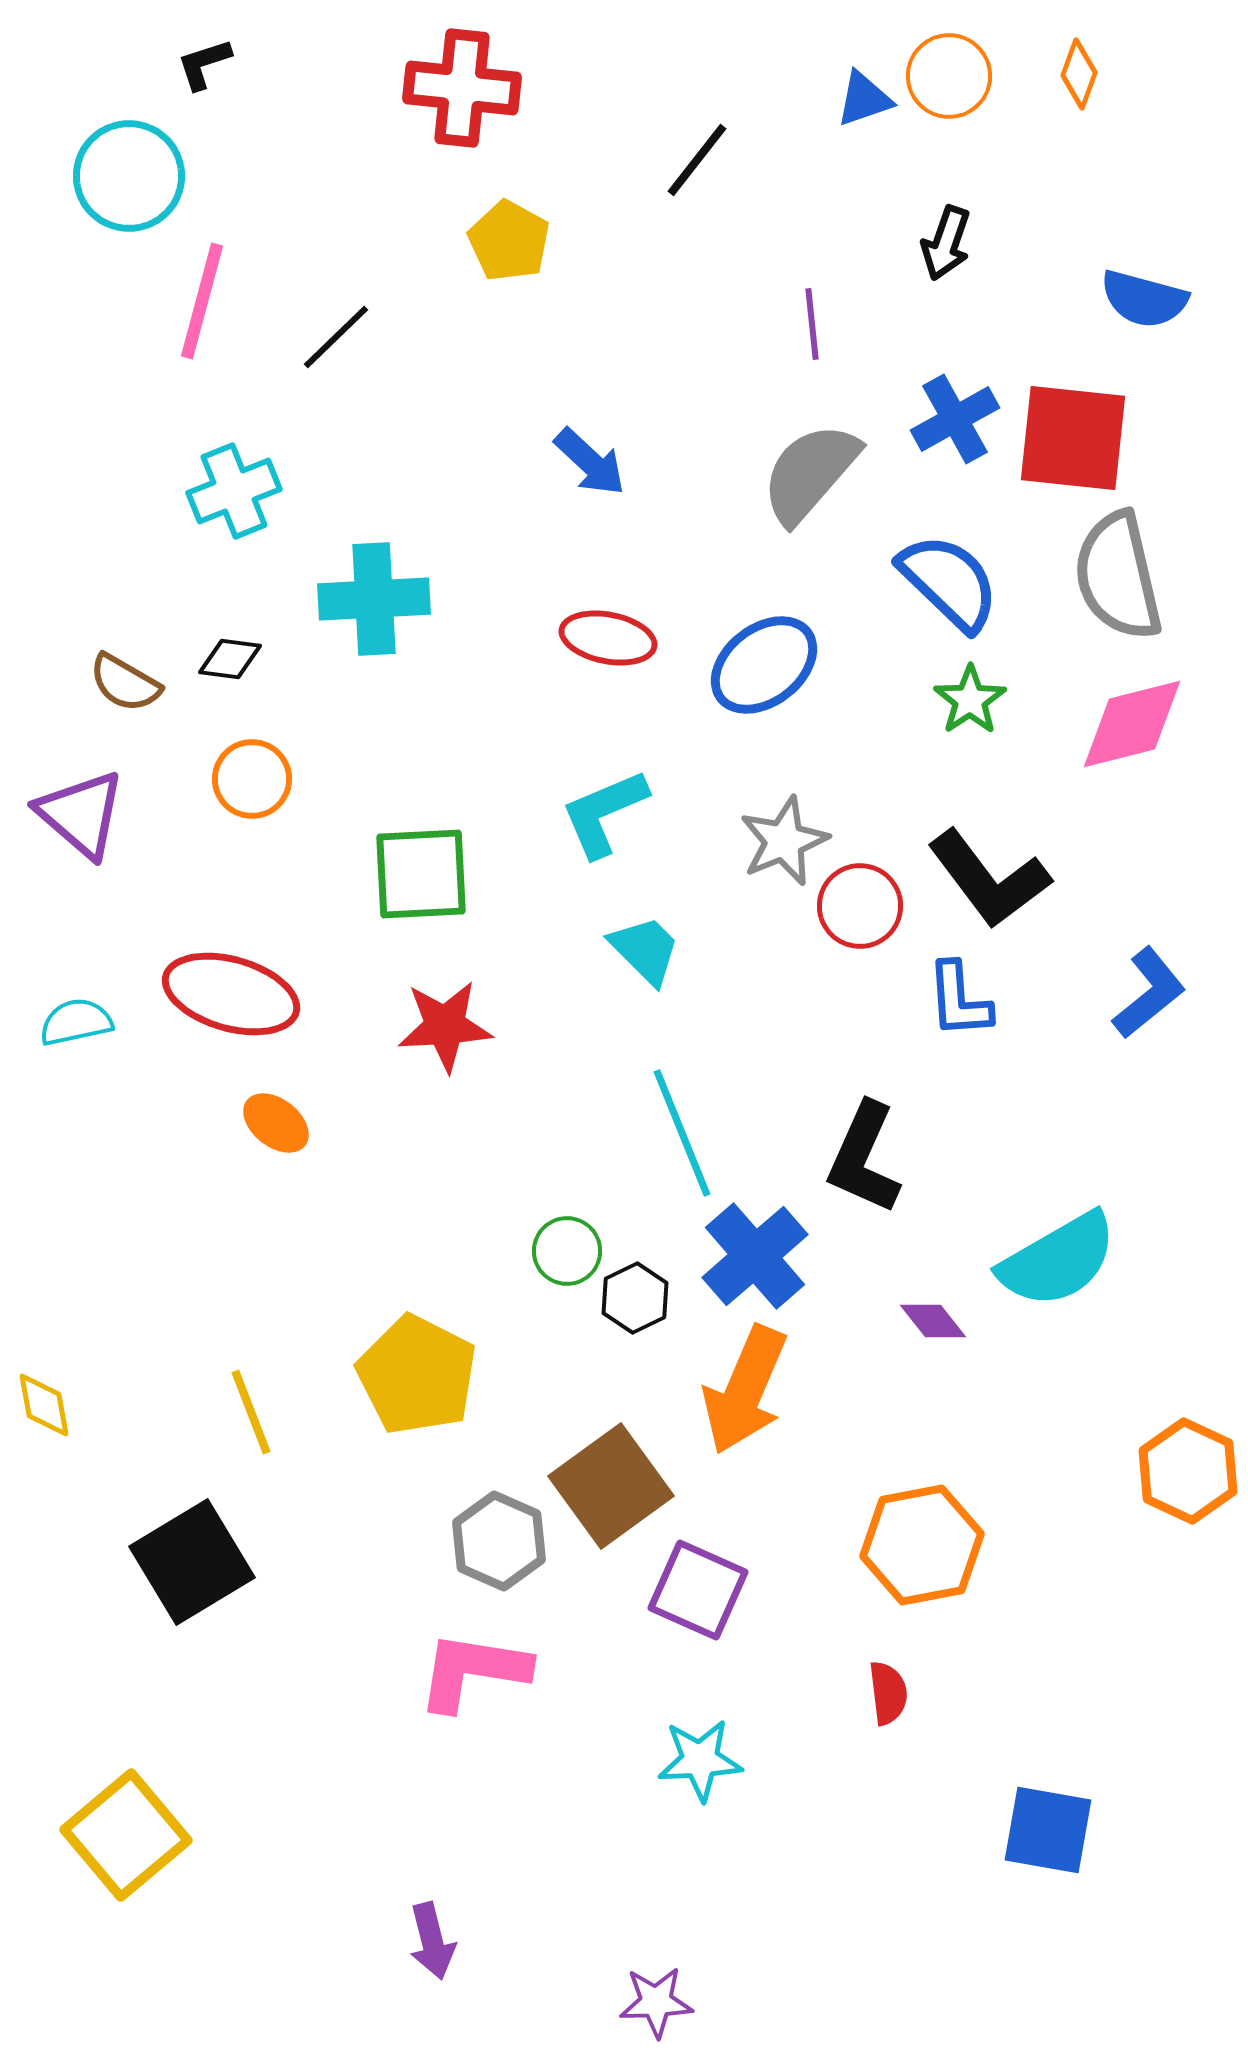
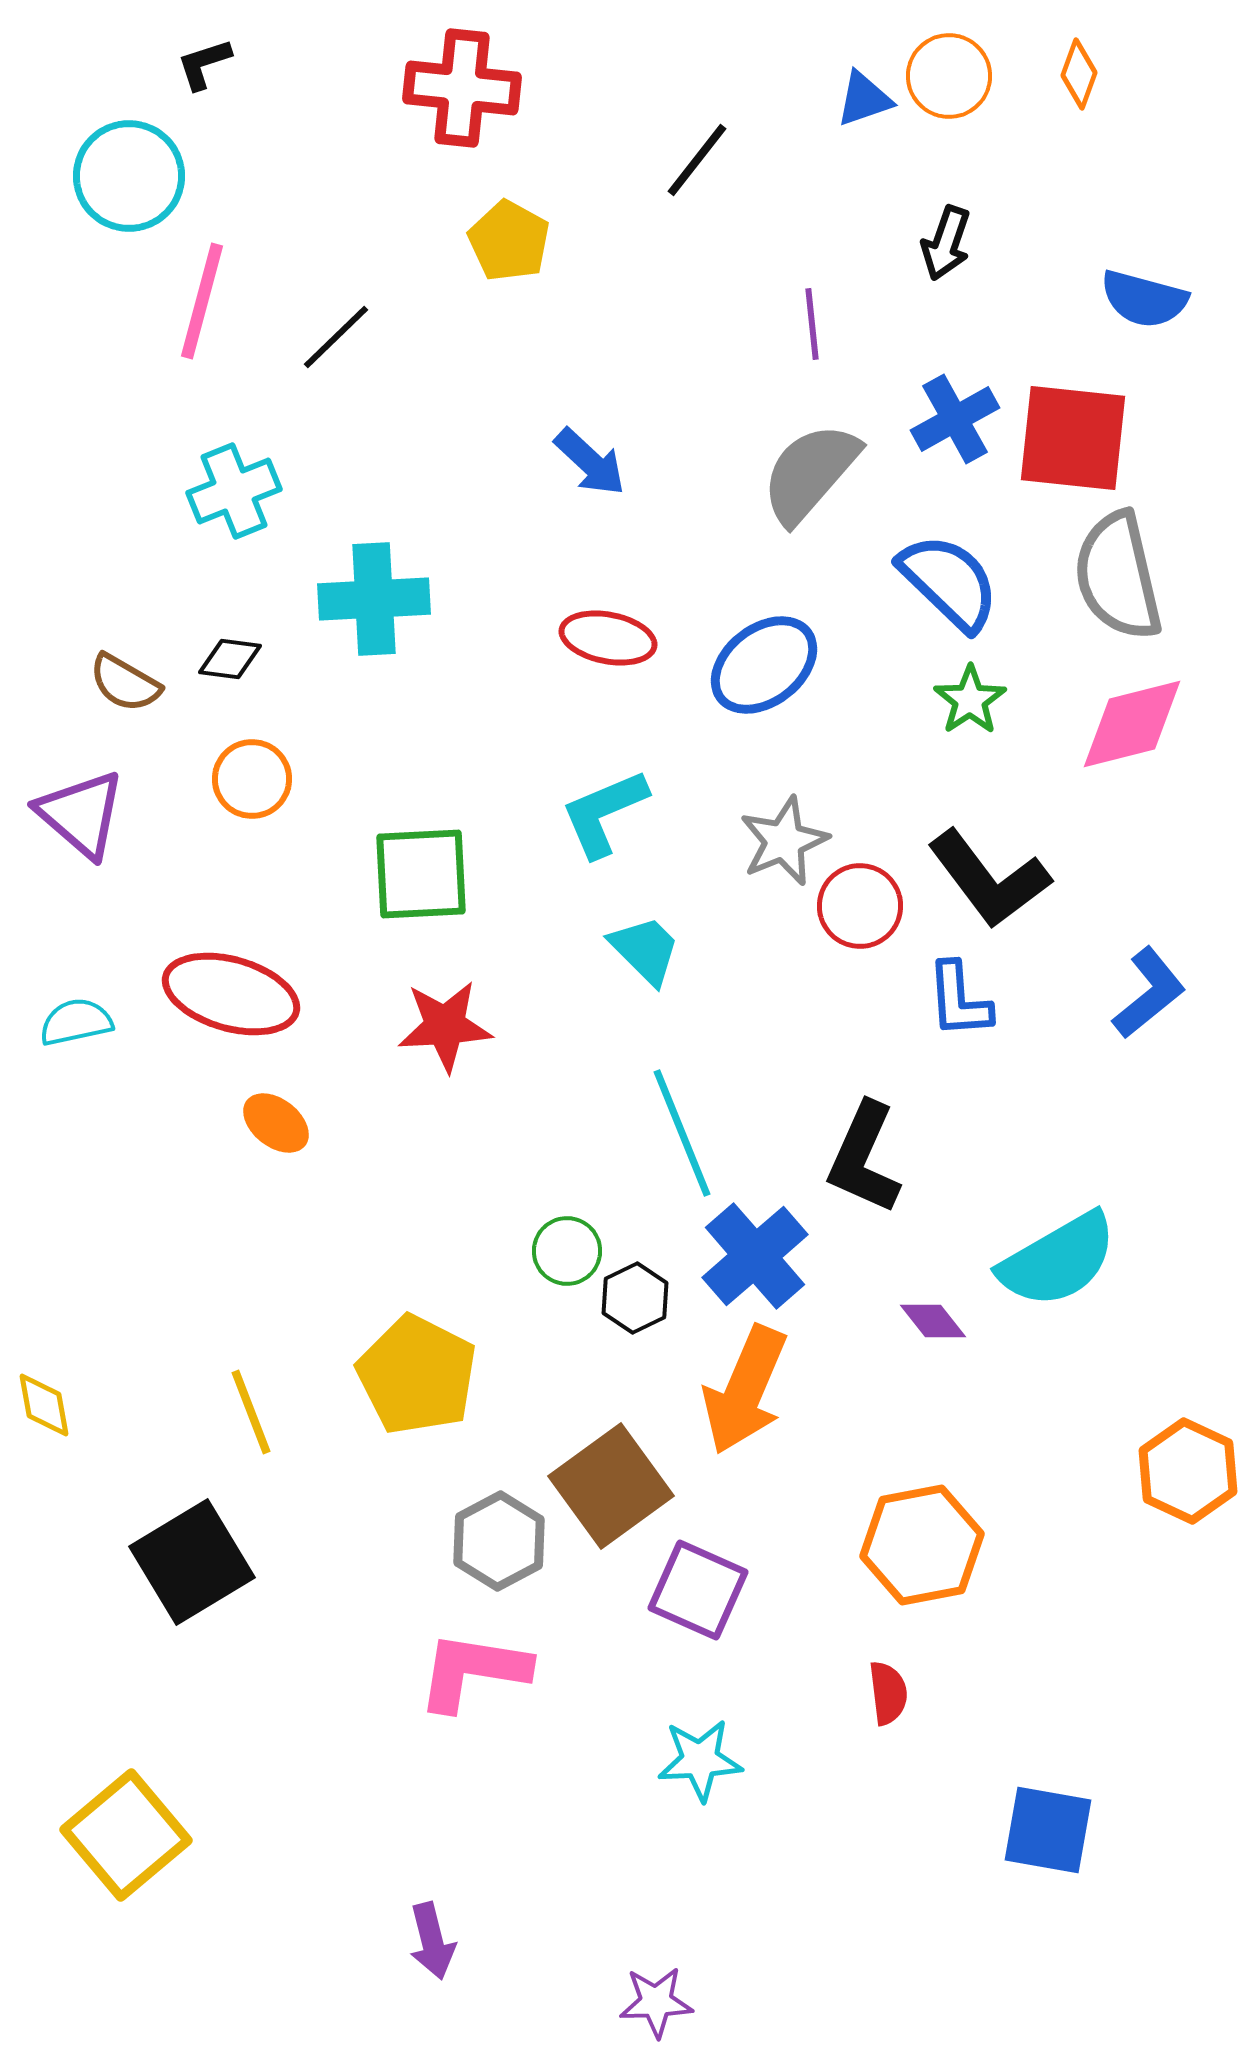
gray hexagon at (499, 1541): rotated 8 degrees clockwise
